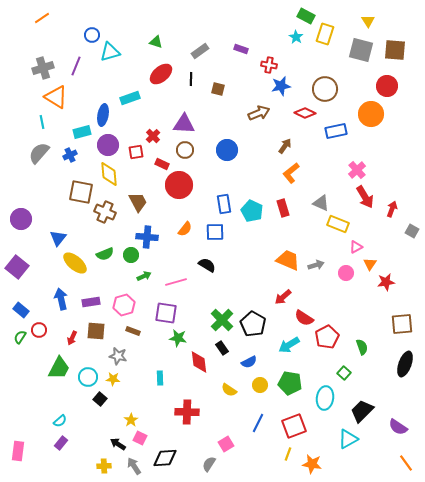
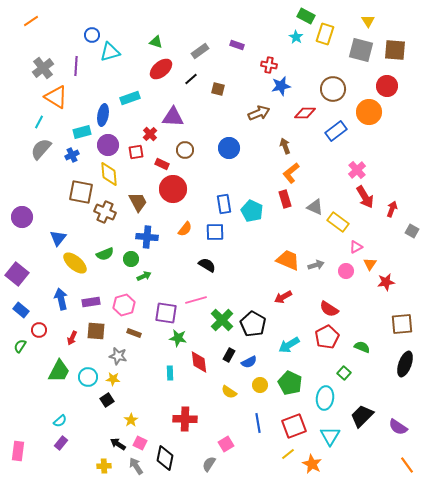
orange line at (42, 18): moved 11 px left, 3 px down
purple rectangle at (241, 49): moved 4 px left, 4 px up
purple line at (76, 66): rotated 18 degrees counterclockwise
gray cross at (43, 68): rotated 20 degrees counterclockwise
red ellipse at (161, 74): moved 5 px up
black line at (191, 79): rotated 48 degrees clockwise
brown circle at (325, 89): moved 8 px right
red diamond at (305, 113): rotated 25 degrees counterclockwise
orange circle at (371, 114): moved 2 px left, 2 px up
cyan line at (42, 122): moved 3 px left; rotated 40 degrees clockwise
purple triangle at (184, 124): moved 11 px left, 7 px up
blue rectangle at (336, 131): rotated 25 degrees counterclockwise
red cross at (153, 136): moved 3 px left, 2 px up
brown arrow at (285, 146): rotated 56 degrees counterclockwise
blue circle at (227, 150): moved 2 px right, 2 px up
gray semicircle at (39, 153): moved 2 px right, 4 px up
blue cross at (70, 155): moved 2 px right
red circle at (179, 185): moved 6 px left, 4 px down
gray triangle at (321, 203): moved 6 px left, 4 px down
red rectangle at (283, 208): moved 2 px right, 9 px up
purple circle at (21, 219): moved 1 px right, 2 px up
yellow rectangle at (338, 224): moved 2 px up; rotated 15 degrees clockwise
green circle at (131, 255): moved 4 px down
purple square at (17, 267): moved 7 px down
pink circle at (346, 273): moved 2 px up
pink line at (176, 282): moved 20 px right, 18 px down
red arrow at (283, 297): rotated 12 degrees clockwise
red semicircle at (304, 318): moved 25 px right, 9 px up
brown rectangle at (133, 331): moved 1 px right, 2 px down
green semicircle at (20, 337): moved 9 px down
green semicircle at (362, 347): rotated 49 degrees counterclockwise
black rectangle at (222, 348): moved 7 px right, 7 px down; rotated 64 degrees clockwise
green trapezoid at (59, 368): moved 3 px down
cyan rectangle at (160, 378): moved 10 px right, 5 px up
green pentagon at (290, 383): rotated 15 degrees clockwise
yellow semicircle at (229, 390): moved 2 px down
black square at (100, 399): moved 7 px right, 1 px down; rotated 16 degrees clockwise
black trapezoid at (362, 411): moved 5 px down
red cross at (187, 412): moved 2 px left, 7 px down
blue line at (258, 423): rotated 36 degrees counterclockwise
pink square at (140, 438): moved 5 px down
cyan triangle at (348, 439): moved 18 px left, 3 px up; rotated 30 degrees counterclockwise
yellow line at (288, 454): rotated 32 degrees clockwise
black diamond at (165, 458): rotated 75 degrees counterclockwise
orange line at (406, 463): moved 1 px right, 2 px down
orange star at (312, 464): rotated 18 degrees clockwise
gray arrow at (134, 466): moved 2 px right
